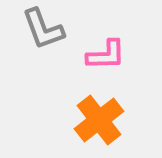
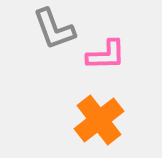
gray L-shape: moved 11 px right
